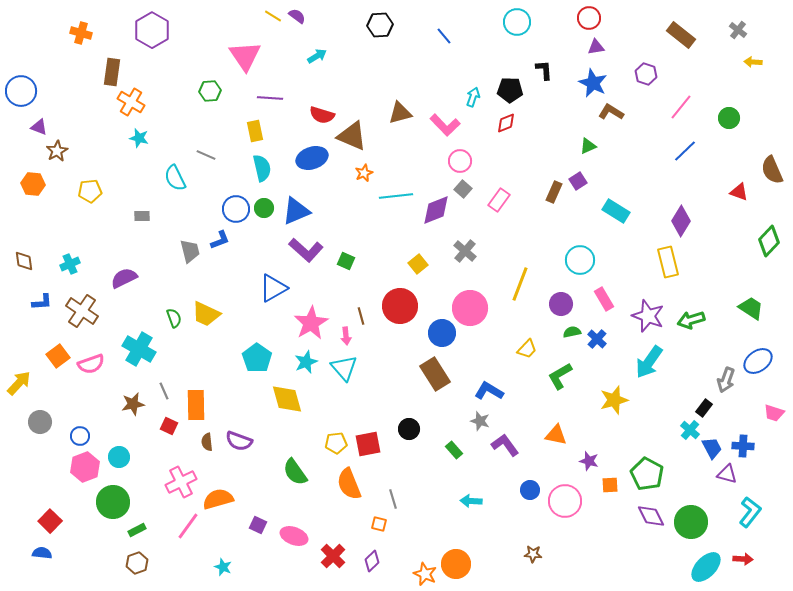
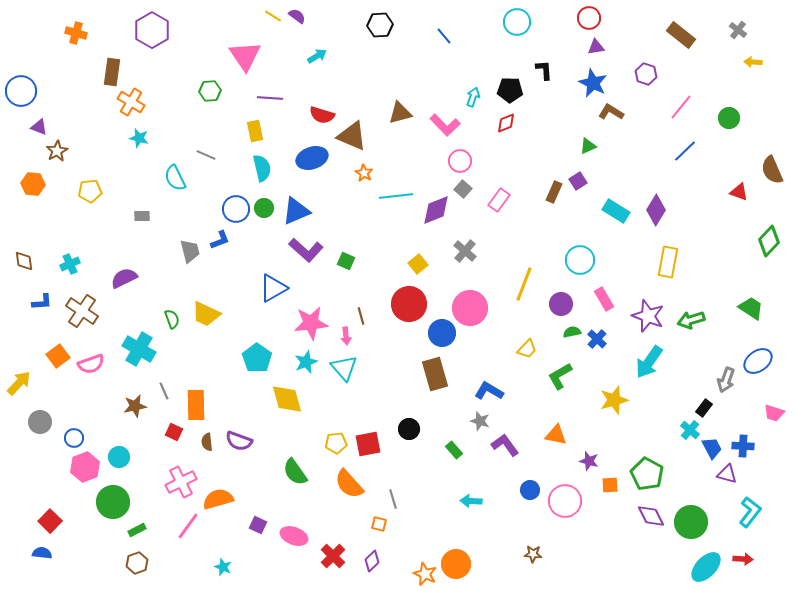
orange cross at (81, 33): moved 5 px left
orange star at (364, 173): rotated 18 degrees counterclockwise
purple diamond at (681, 221): moved 25 px left, 11 px up
yellow rectangle at (668, 262): rotated 24 degrees clockwise
yellow line at (520, 284): moved 4 px right
red circle at (400, 306): moved 9 px right, 2 px up
green semicircle at (174, 318): moved 2 px left, 1 px down
pink star at (311, 323): rotated 24 degrees clockwise
brown rectangle at (435, 374): rotated 16 degrees clockwise
brown star at (133, 404): moved 2 px right, 2 px down
red square at (169, 426): moved 5 px right, 6 px down
blue circle at (80, 436): moved 6 px left, 2 px down
orange semicircle at (349, 484): rotated 20 degrees counterclockwise
